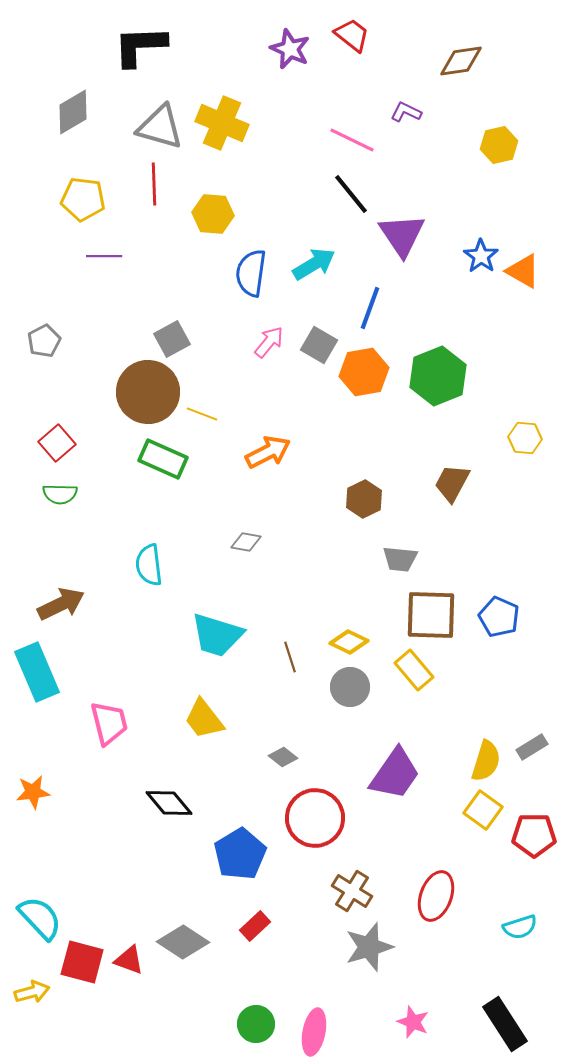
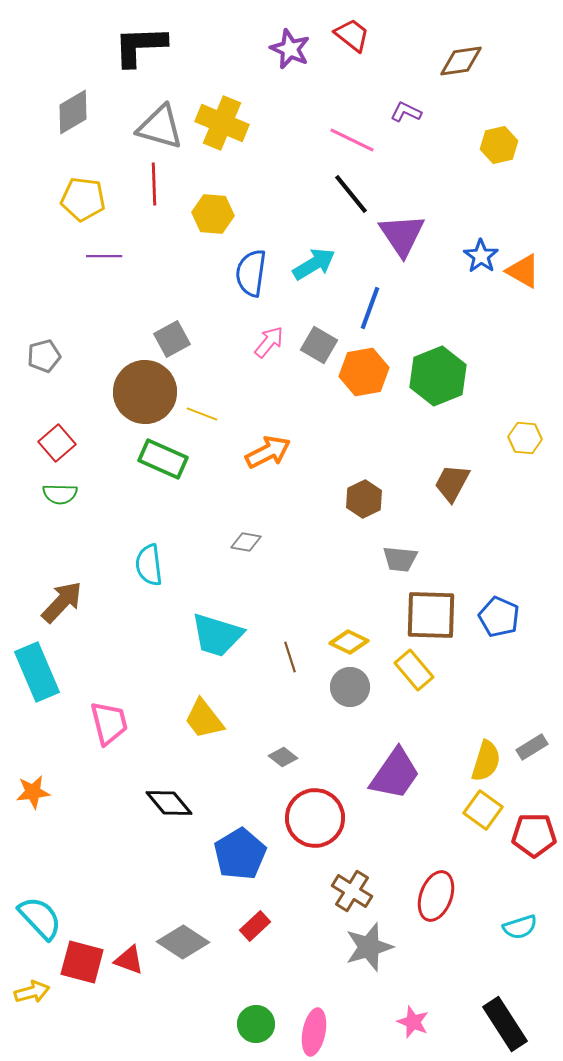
gray pentagon at (44, 341): moved 15 px down; rotated 12 degrees clockwise
brown circle at (148, 392): moved 3 px left
brown arrow at (61, 604): moved 1 px right, 2 px up; rotated 21 degrees counterclockwise
